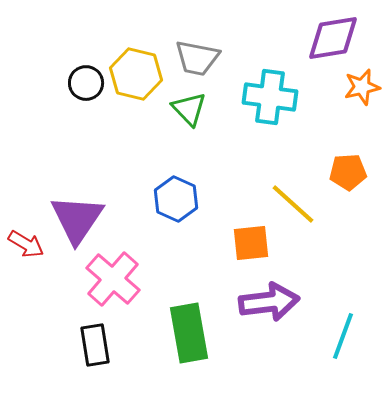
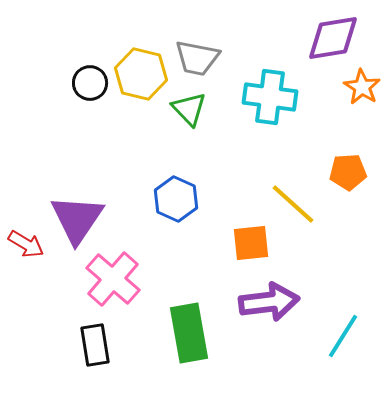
yellow hexagon: moved 5 px right
black circle: moved 4 px right
orange star: rotated 27 degrees counterclockwise
cyan line: rotated 12 degrees clockwise
